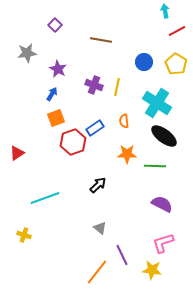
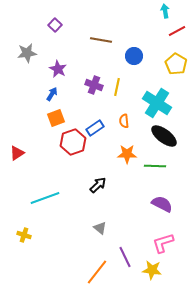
blue circle: moved 10 px left, 6 px up
purple line: moved 3 px right, 2 px down
